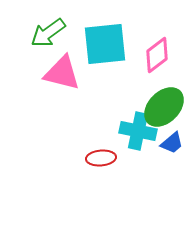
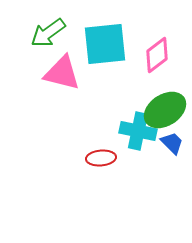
green ellipse: moved 1 px right, 3 px down; rotated 12 degrees clockwise
blue trapezoid: rotated 95 degrees counterclockwise
